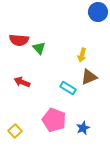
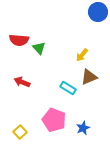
yellow arrow: rotated 24 degrees clockwise
yellow square: moved 5 px right, 1 px down
